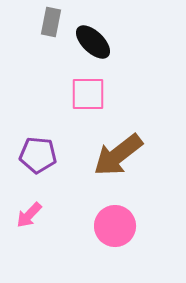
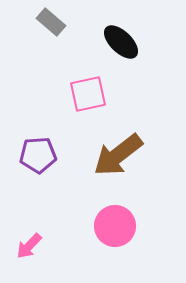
gray rectangle: rotated 60 degrees counterclockwise
black ellipse: moved 28 px right
pink square: rotated 12 degrees counterclockwise
purple pentagon: rotated 9 degrees counterclockwise
pink arrow: moved 31 px down
